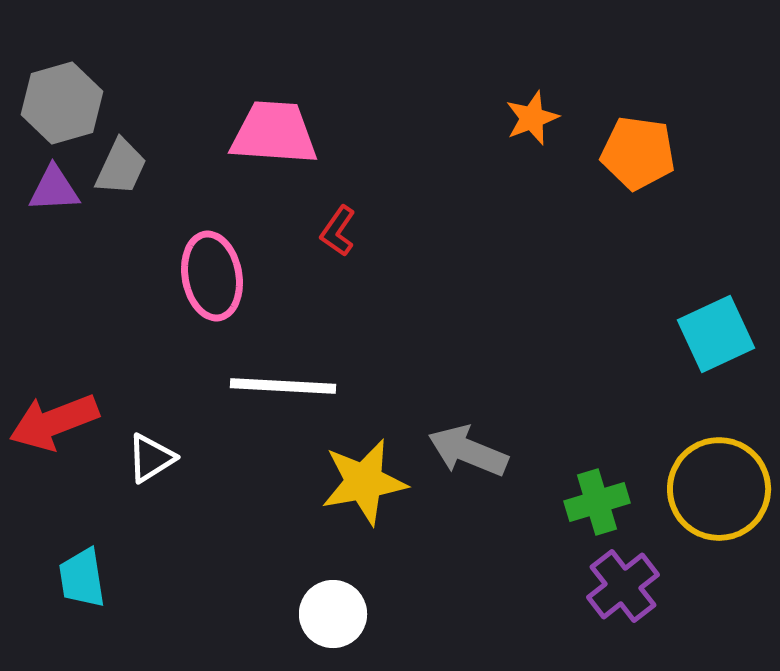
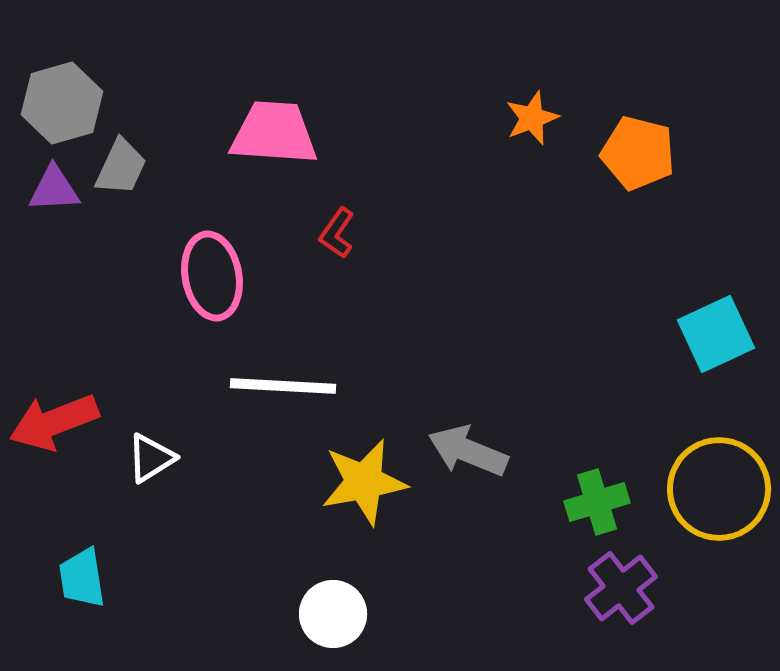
orange pentagon: rotated 6 degrees clockwise
red L-shape: moved 1 px left, 2 px down
purple cross: moved 2 px left, 2 px down
